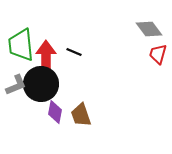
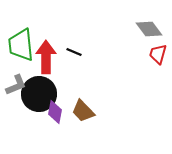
black circle: moved 2 px left, 10 px down
brown trapezoid: moved 2 px right, 4 px up; rotated 25 degrees counterclockwise
